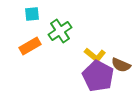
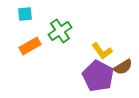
cyan square: moved 7 px left
yellow L-shape: moved 7 px right, 4 px up; rotated 15 degrees clockwise
brown semicircle: moved 2 px right, 2 px down; rotated 54 degrees counterclockwise
